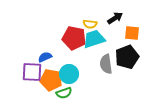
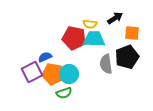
cyan trapezoid: rotated 20 degrees clockwise
purple square: rotated 30 degrees counterclockwise
orange pentagon: moved 2 px right, 6 px up
